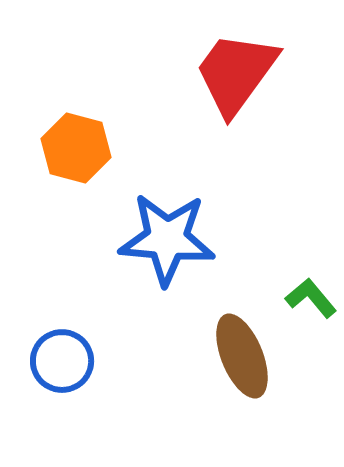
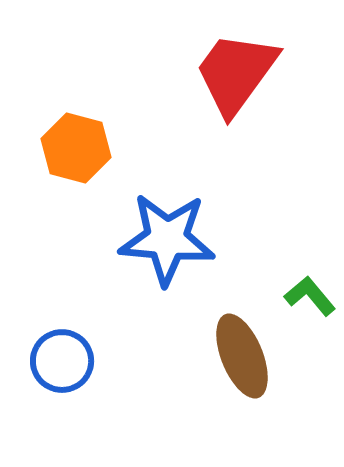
green L-shape: moved 1 px left, 2 px up
